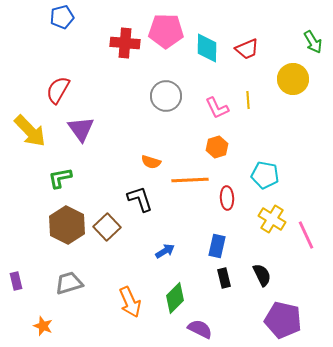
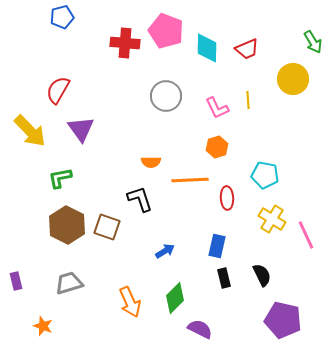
pink pentagon: rotated 20 degrees clockwise
orange semicircle: rotated 18 degrees counterclockwise
brown square: rotated 28 degrees counterclockwise
